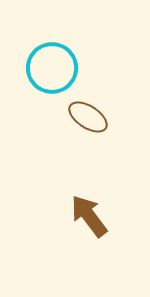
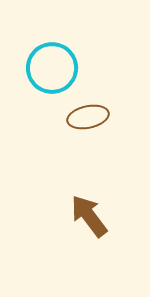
brown ellipse: rotated 45 degrees counterclockwise
